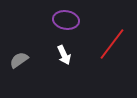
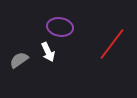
purple ellipse: moved 6 px left, 7 px down
white arrow: moved 16 px left, 3 px up
